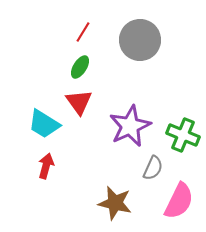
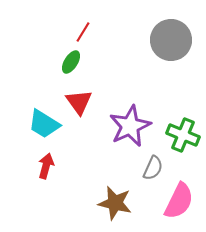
gray circle: moved 31 px right
green ellipse: moved 9 px left, 5 px up
